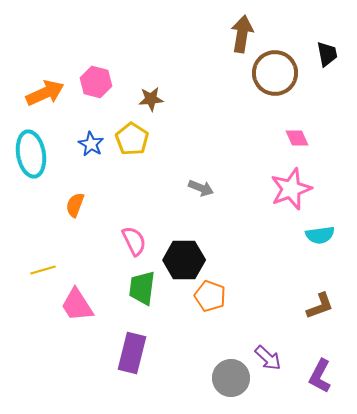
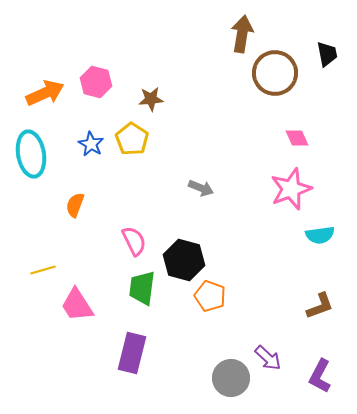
black hexagon: rotated 15 degrees clockwise
